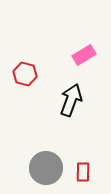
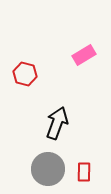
black arrow: moved 14 px left, 23 px down
gray circle: moved 2 px right, 1 px down
red rectangle: moved 1 px right
